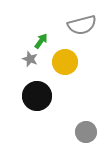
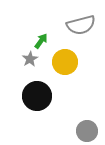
gray semicircle: moved 1 px left
gray star: rotated 21 degrees clockwise
gray circle: moved 1 px right, 1 px up
